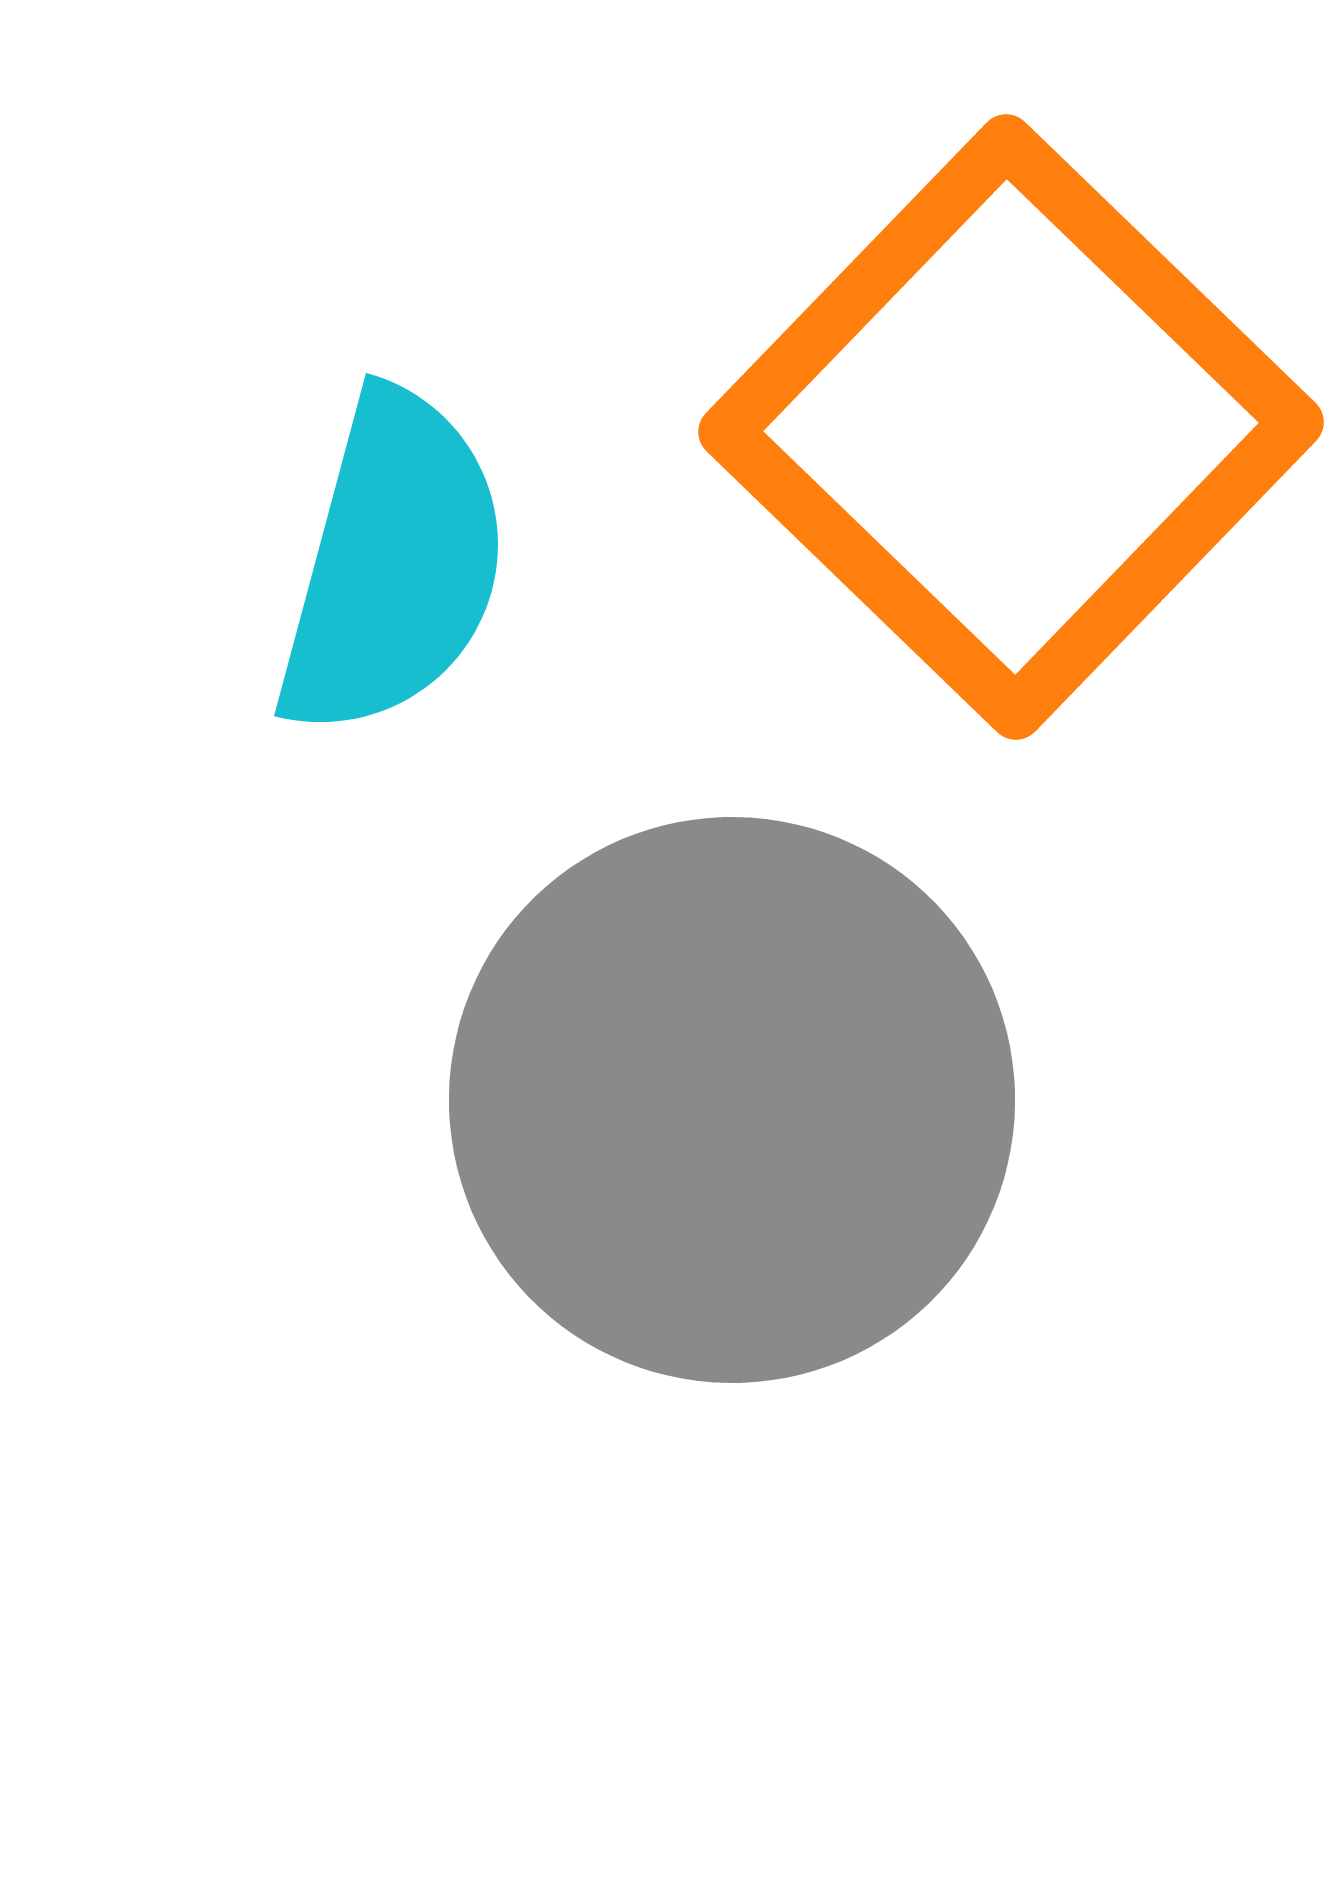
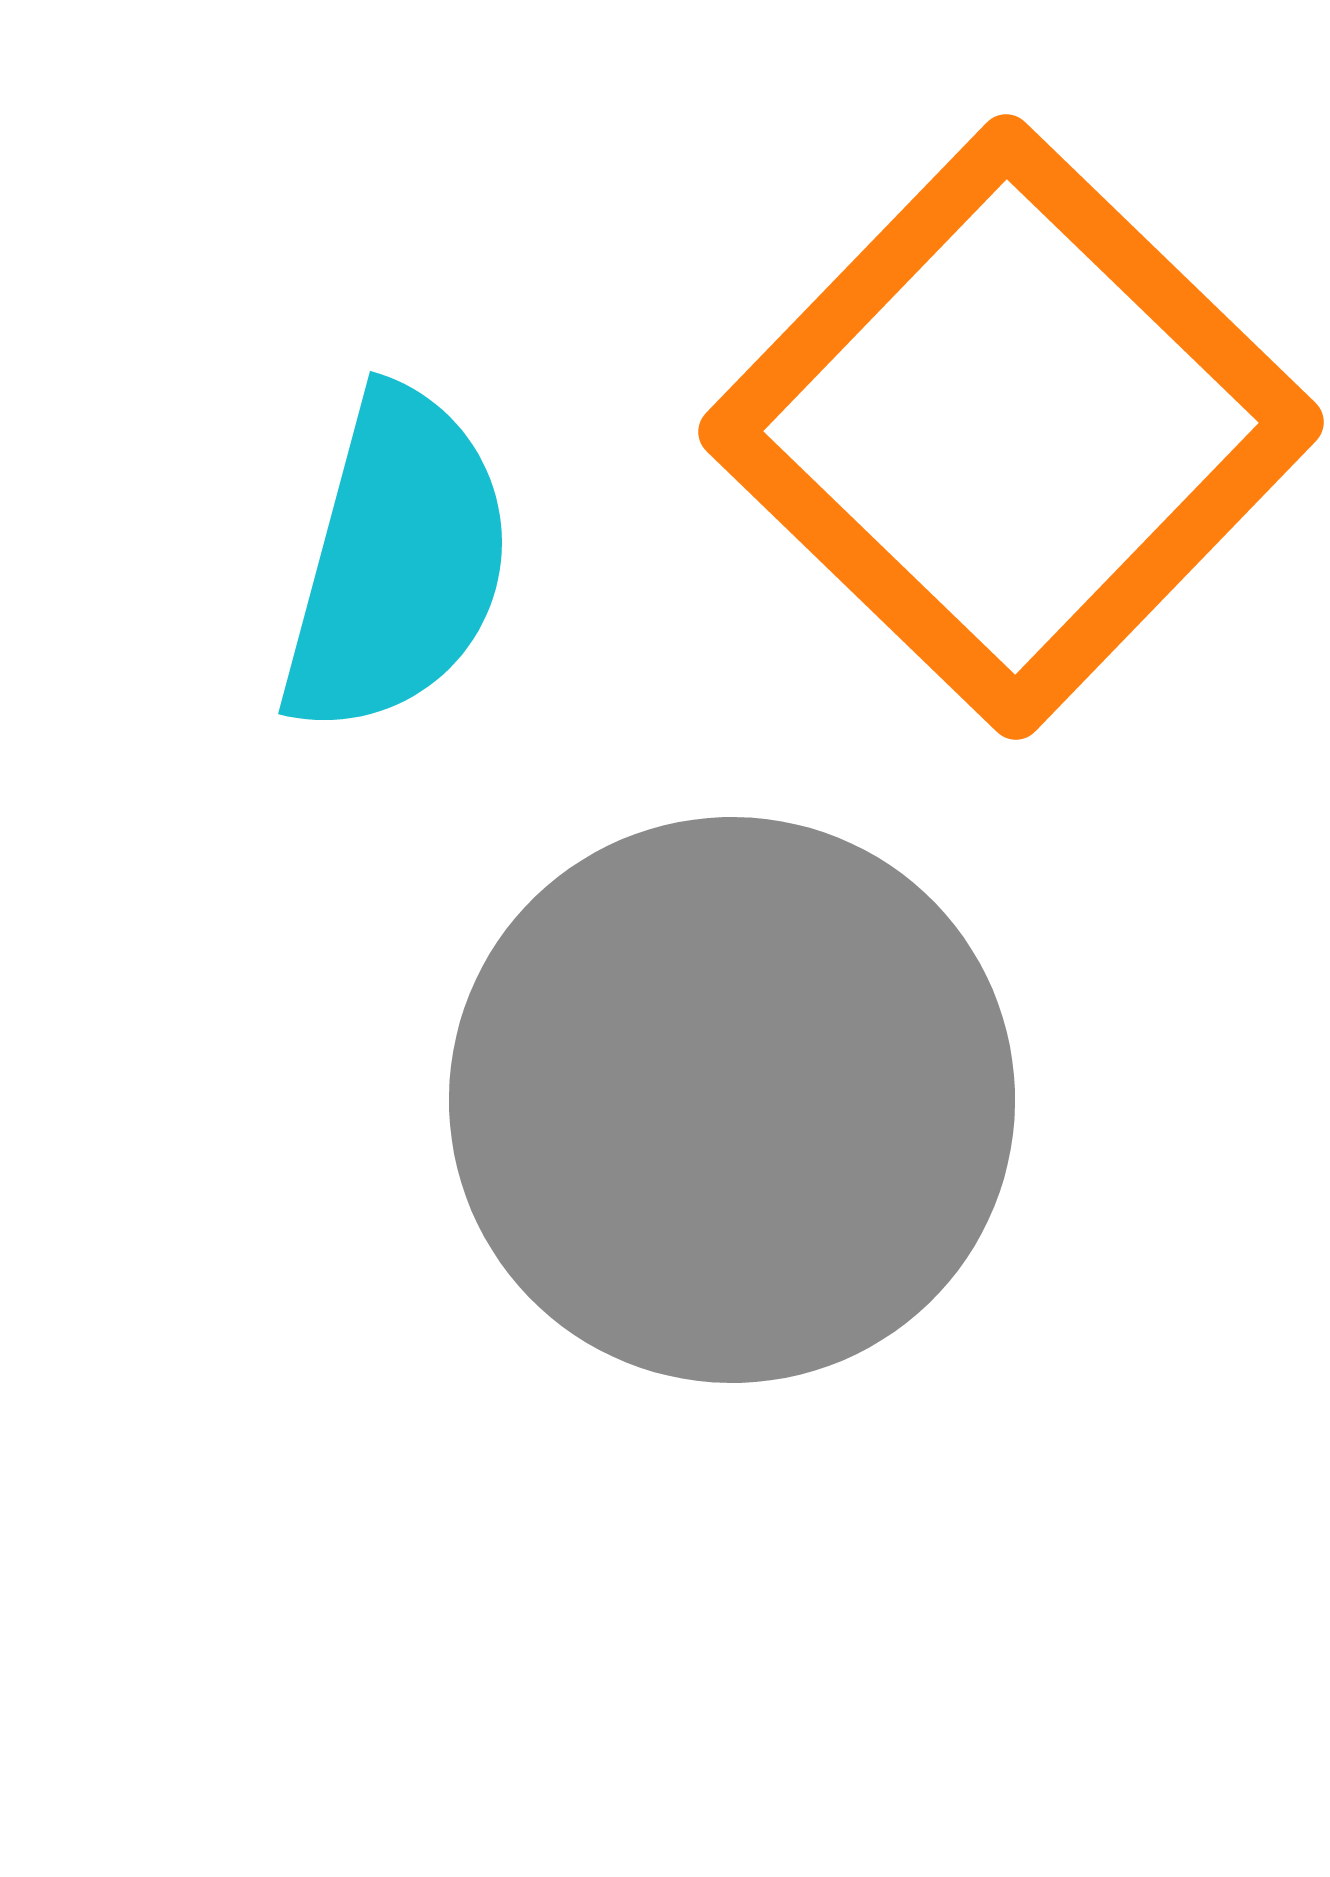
cyan semicircle: moved 4 px right, 2 px up
